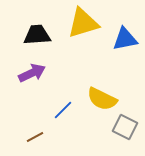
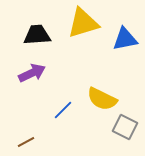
brown line: moved 9 px left, 5 px down
